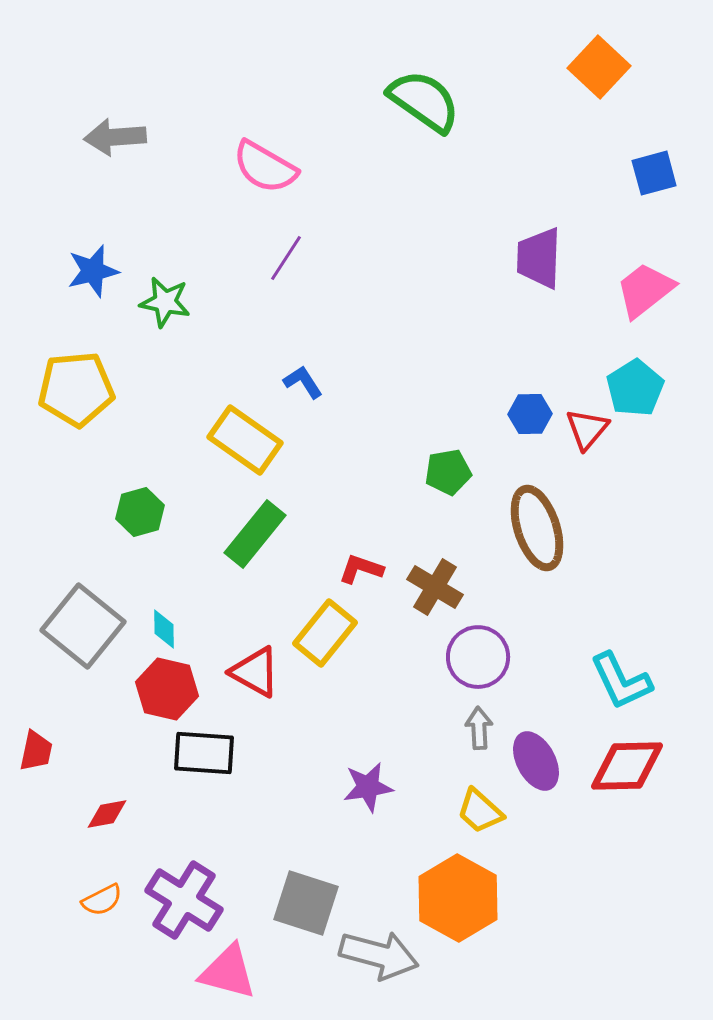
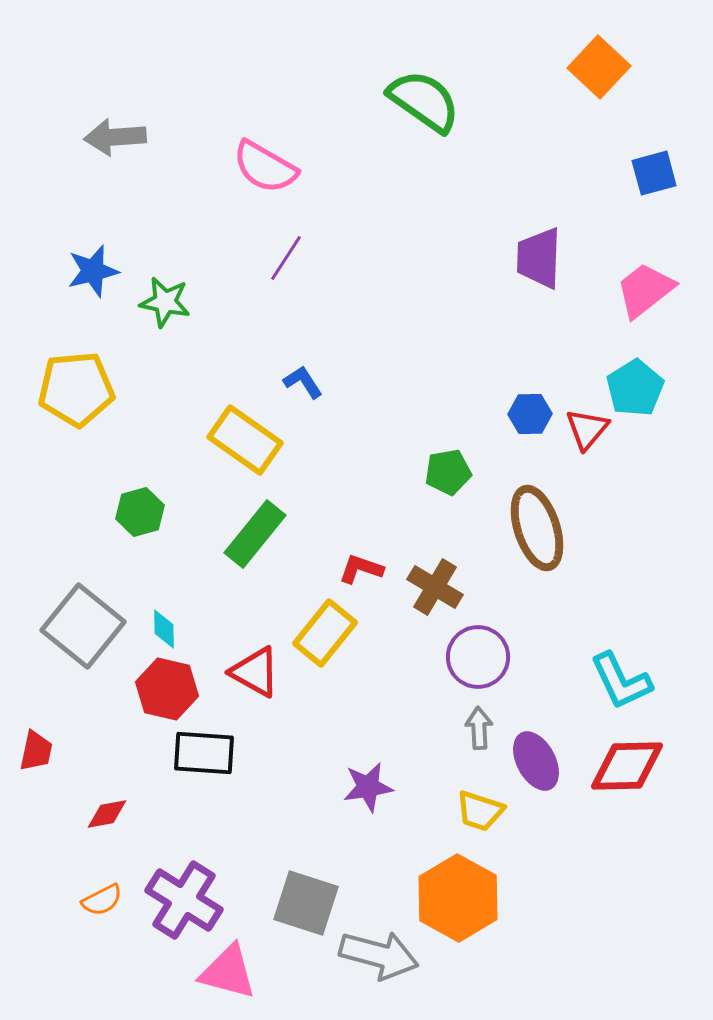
yellow trapezoid at (480, 811): rotated 24 degrees counterclockwise
